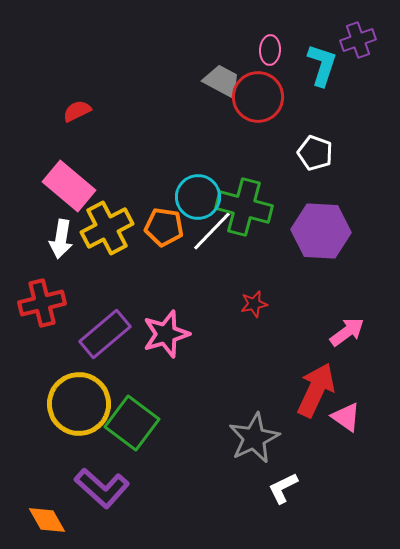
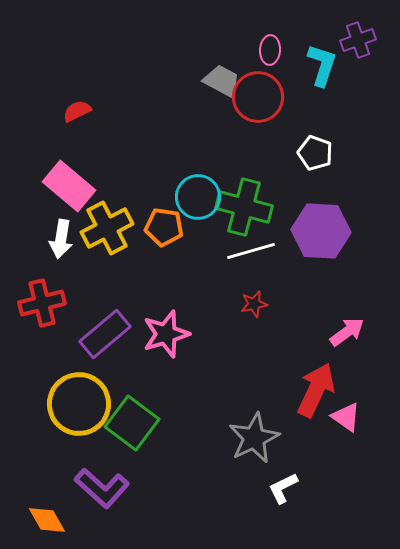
white line: moved 39 px right, 20 px down; rotated 30 degrees clockwise
